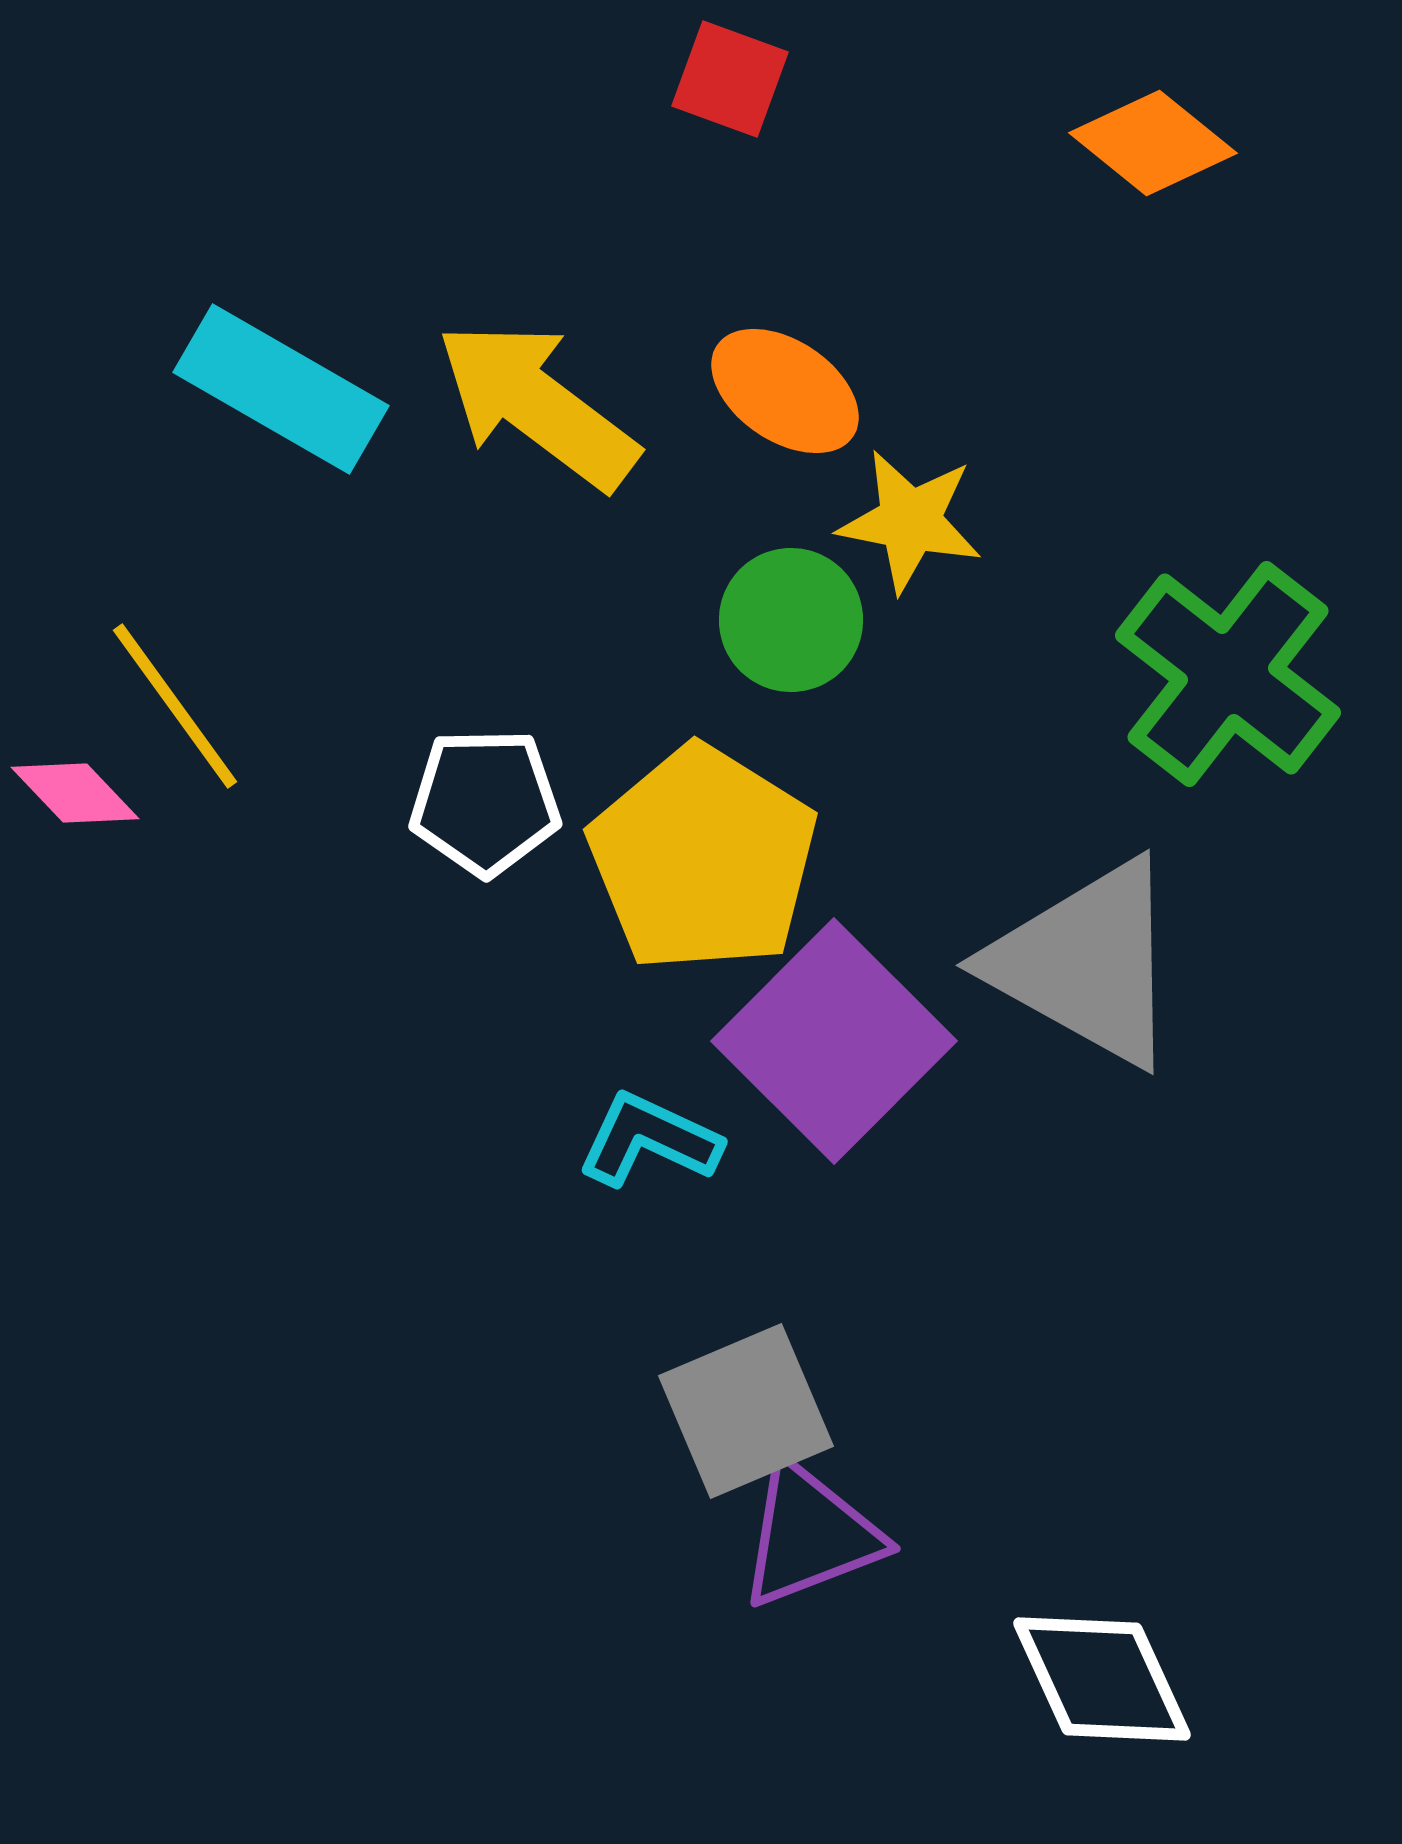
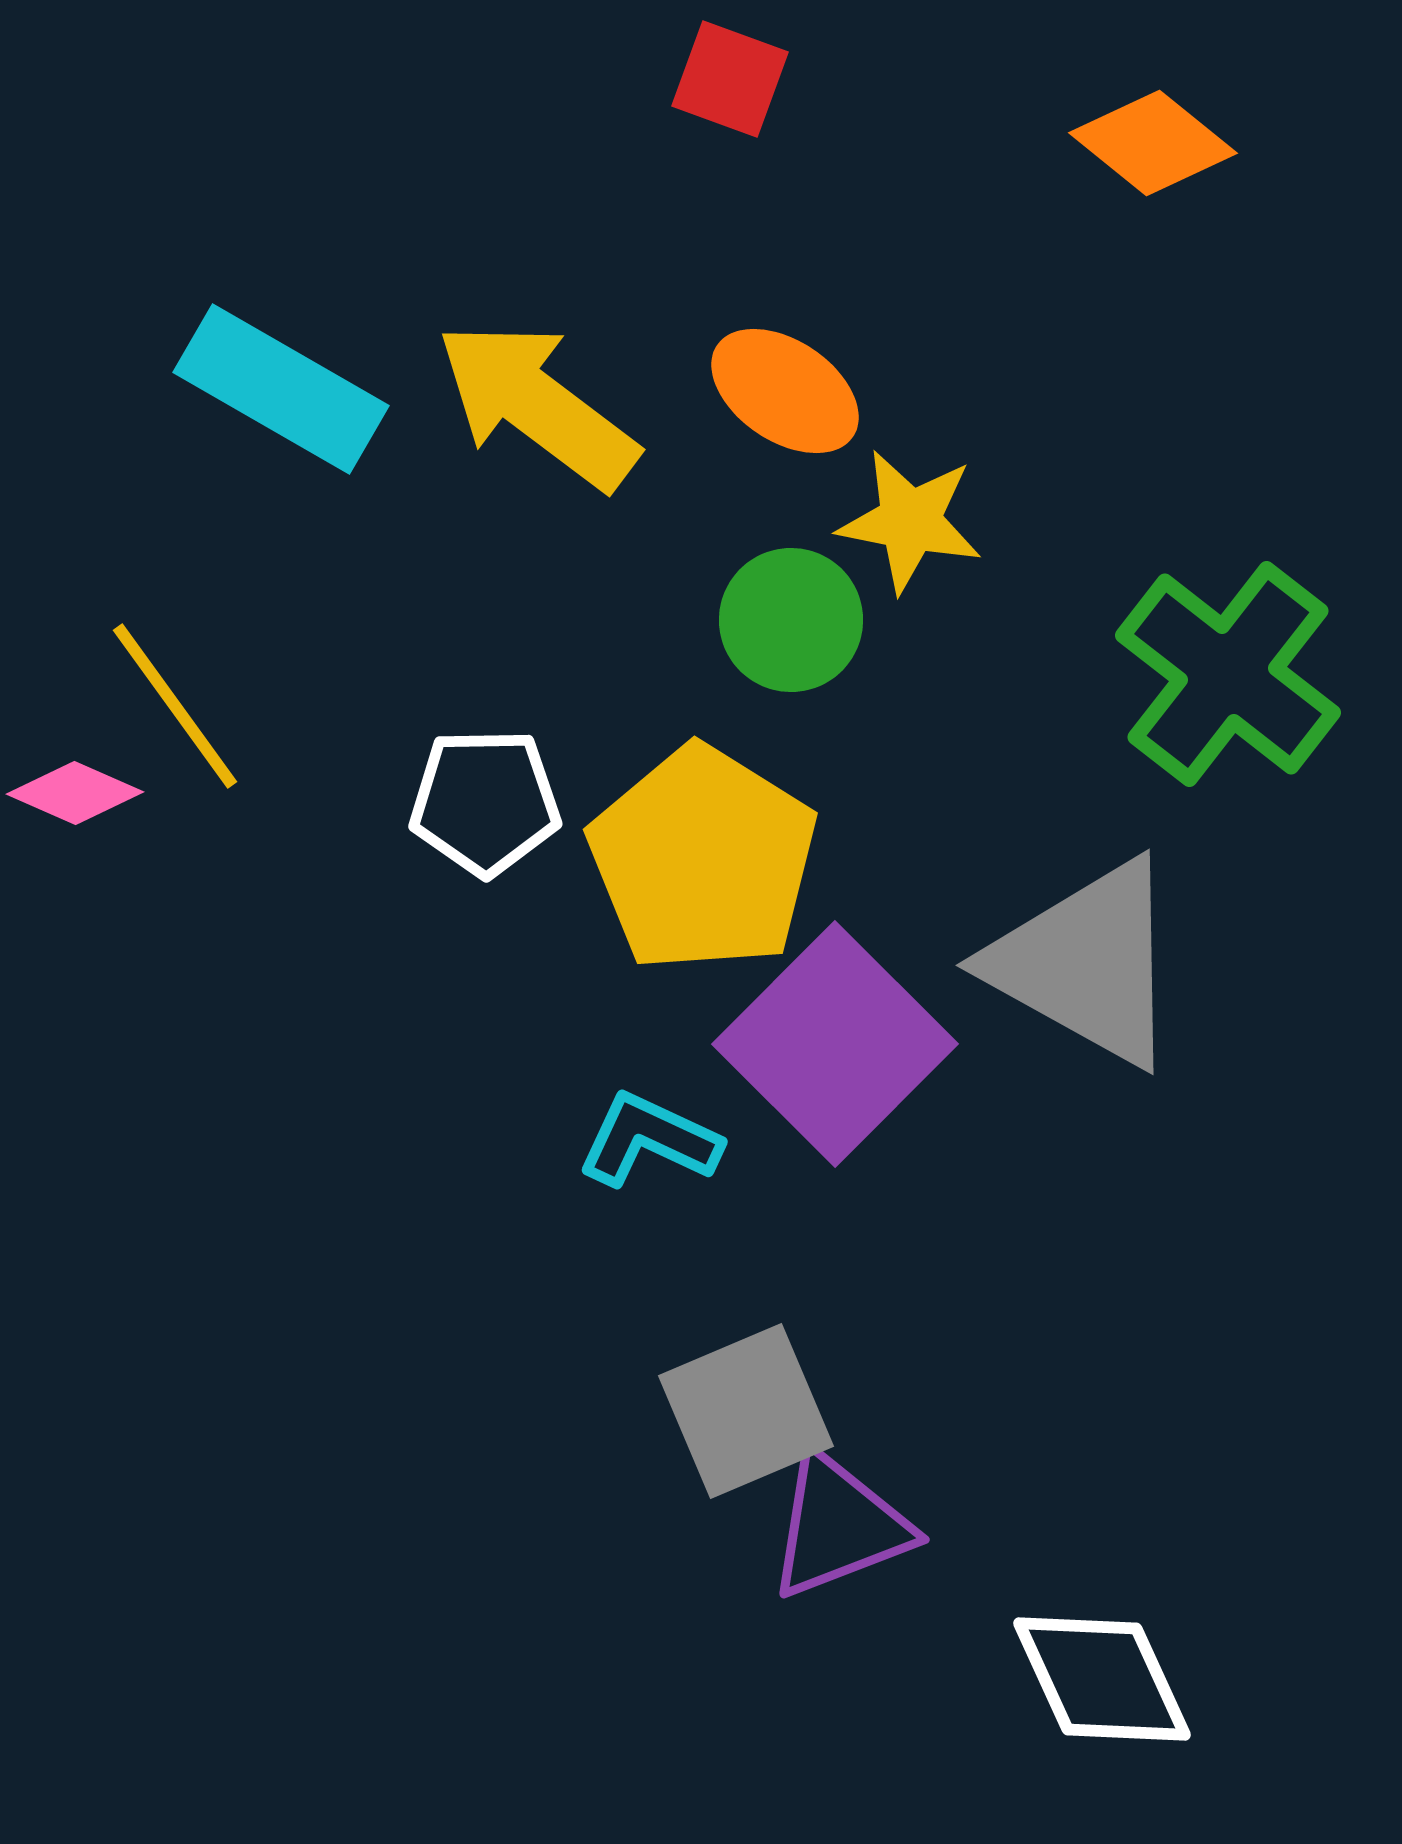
pink diamond: rotated 23 degrees counterclockwise
purple square: moved 1 px right, 3 px down
purple triangle: moved 29 px right, 9 px up
